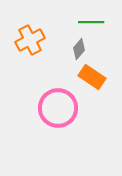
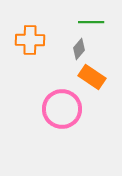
orange cross: rotated 28 degrees clockwise
pink circle: moved 4 px right, 1 px down
